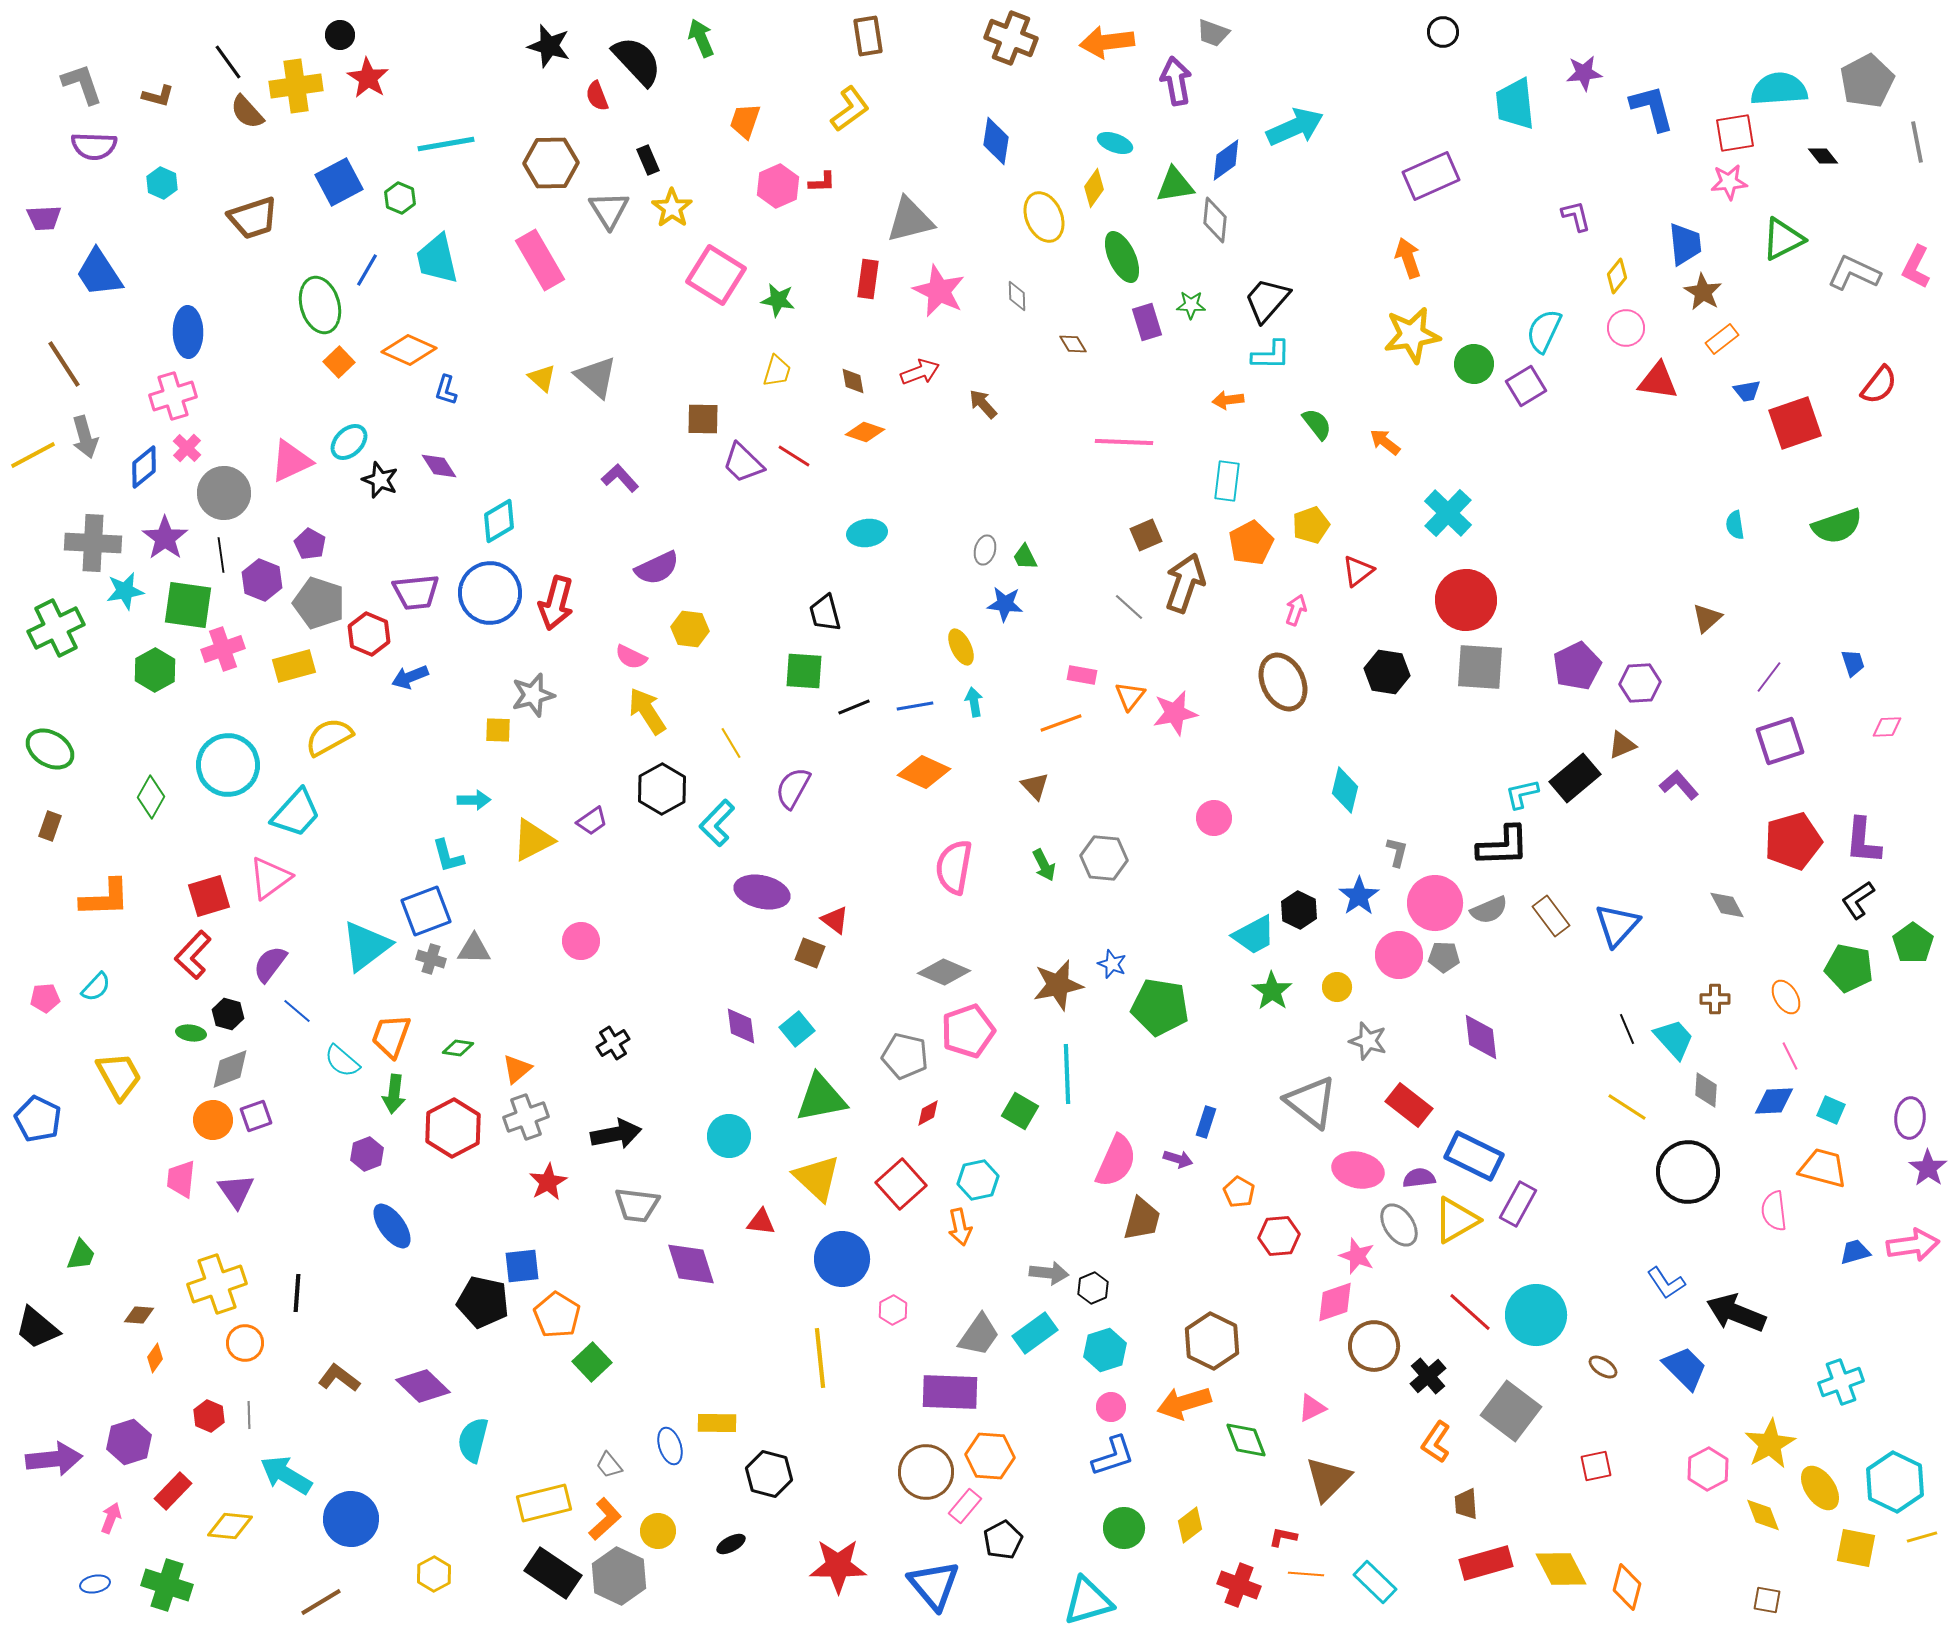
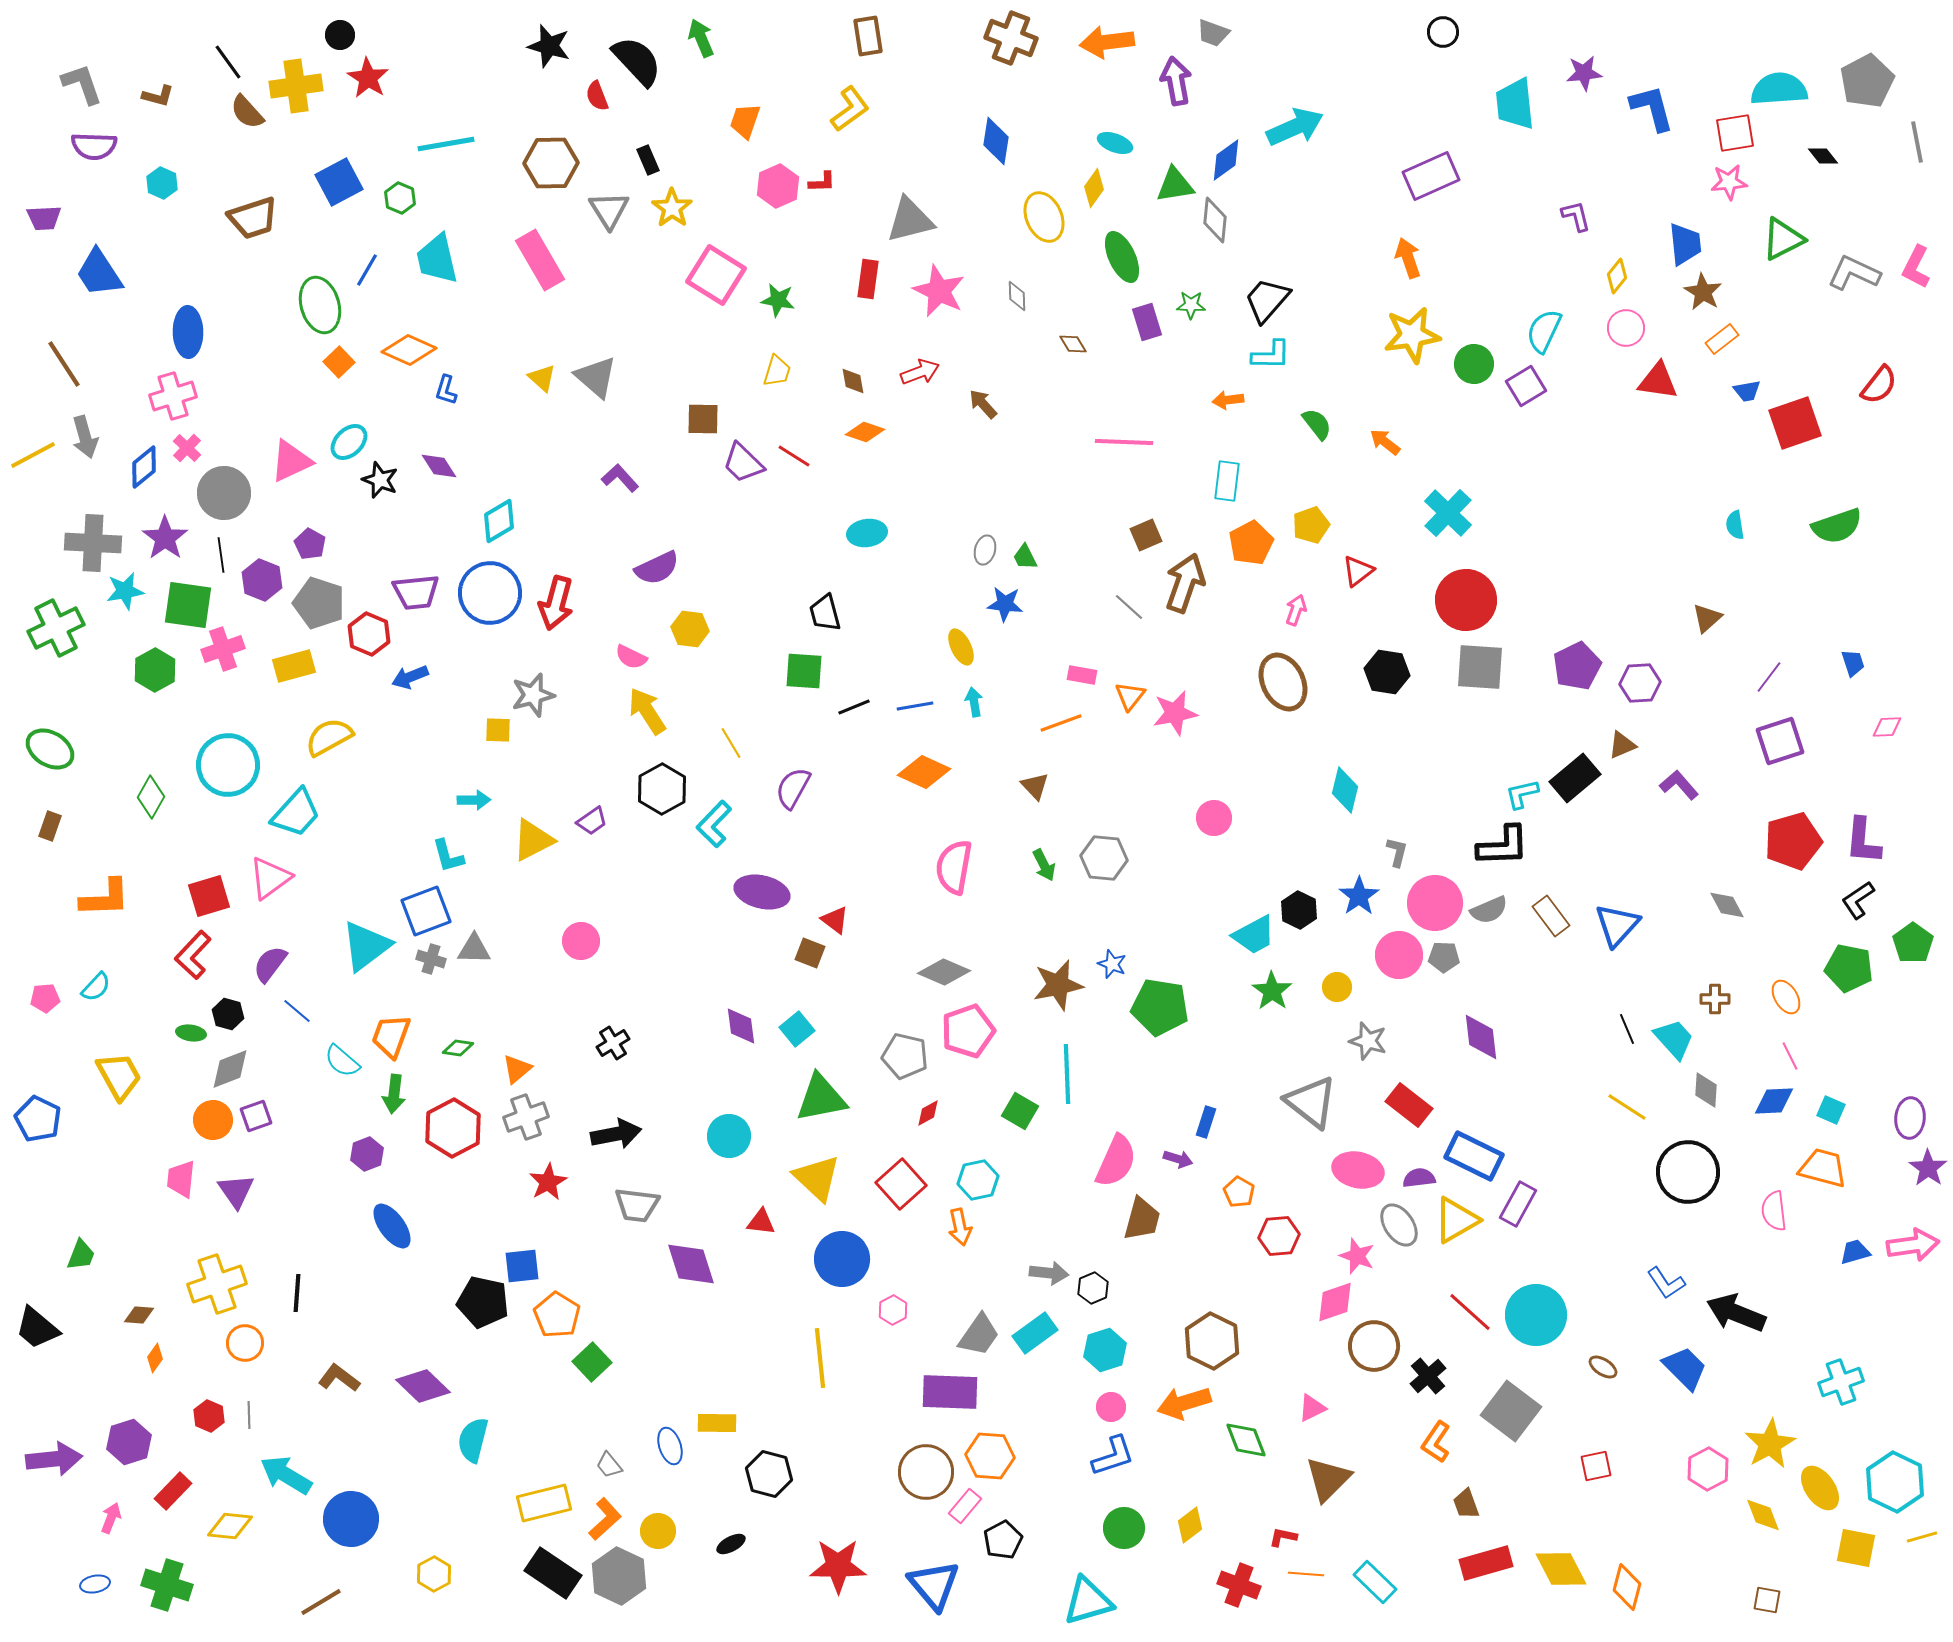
cyan L-shape at (717, 823): moved 3 px left, 1 px down
brown trapezoid at (1466, 1504): rotated 16 degrees counterclockwise
